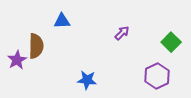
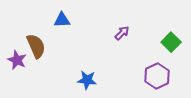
blue triangle: moved 1 px up
brown semicircle: rotated 25 degrees counterclockwise
purple star: rotated 18 degrees counterclockwise
